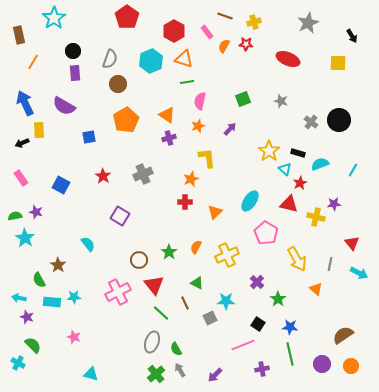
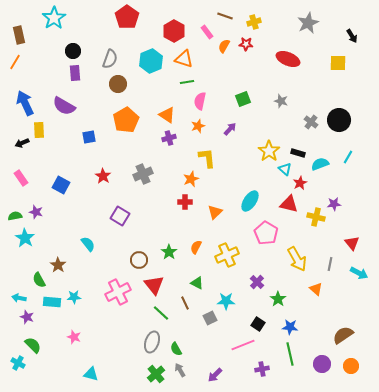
orange line at (33, 62): moved 18 px left
cyan line at (353, 170): moved 5 px left, 13 px up
